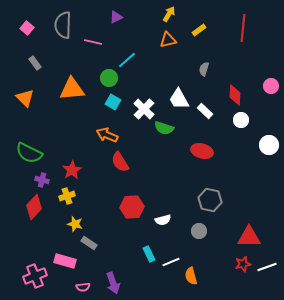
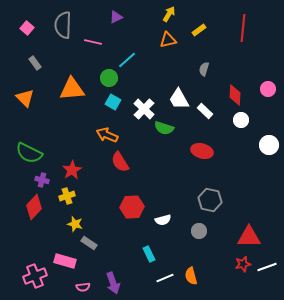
pink circle at (271, 86): moved 3 px left, 3 px down
white line at (171, 262): moved 6 px left, 16 px down
